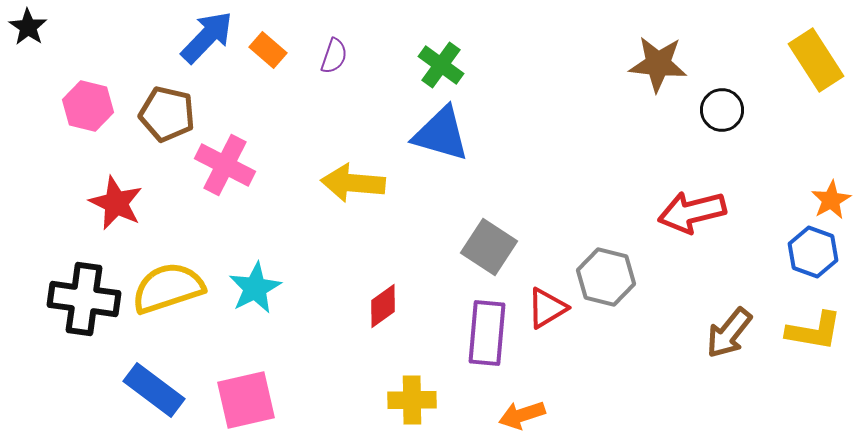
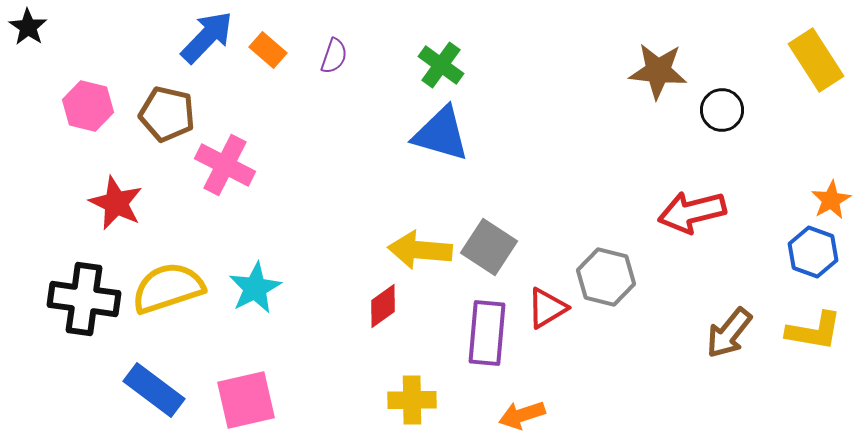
brown star: moved 7 px down
yellow arrow: moved 67 px right, 67 px down
